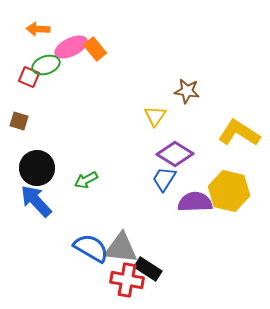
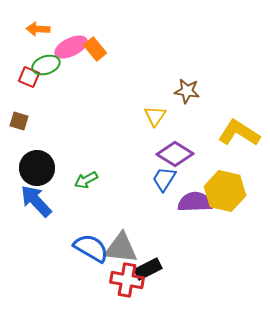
yellow hexagon: moved 4 px left
black rectangle: rotated 60 degrees counterclockwise
